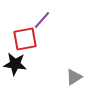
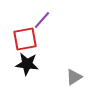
black star: moved 12 px right
